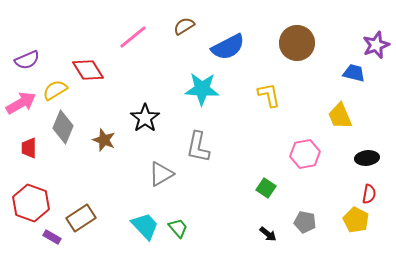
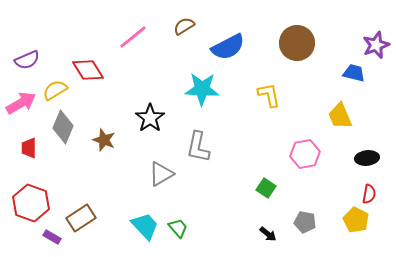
black star: moved 5 px right
